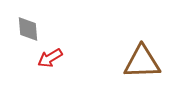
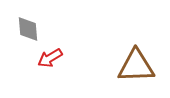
brown triangle: moved 6 px left, 4 px down
